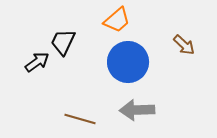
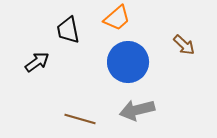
orange trapezoid: moved 2 px up
black trapezoid: moved 5 px right, 12 px up; rotated 36 degrees counterclockwise
gray arrow: rotated 12 degrees counterclockwise
